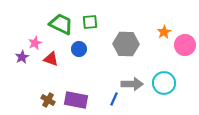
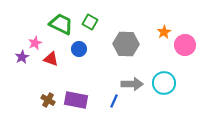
green square: rotated 35 degrees clockwise
blue line: moved 2 px down
